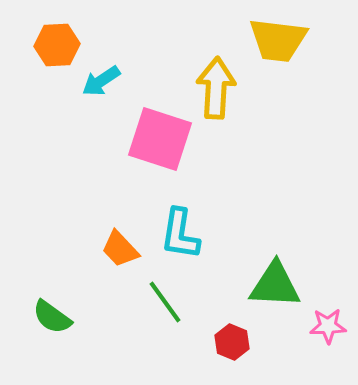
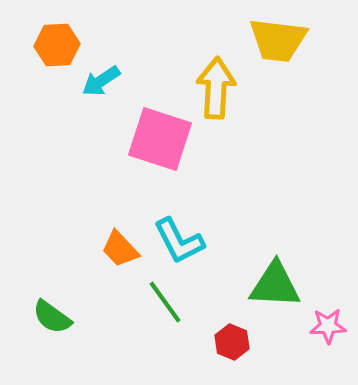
cyan L-shape: moved 1 px left, 7 px down; rotated 36 degrees counterclockwise
